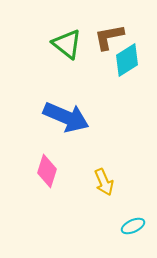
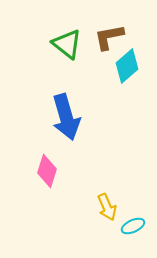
cyan diamond: moved 6 px down; rotated 8 degrees counterclockwise
blue arrow: rotated 51 degrees clockwise
yellow arrow: moved 3 px right, 25 px down
